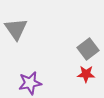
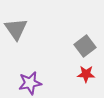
gray square: moved 3 px left, 3 px up
